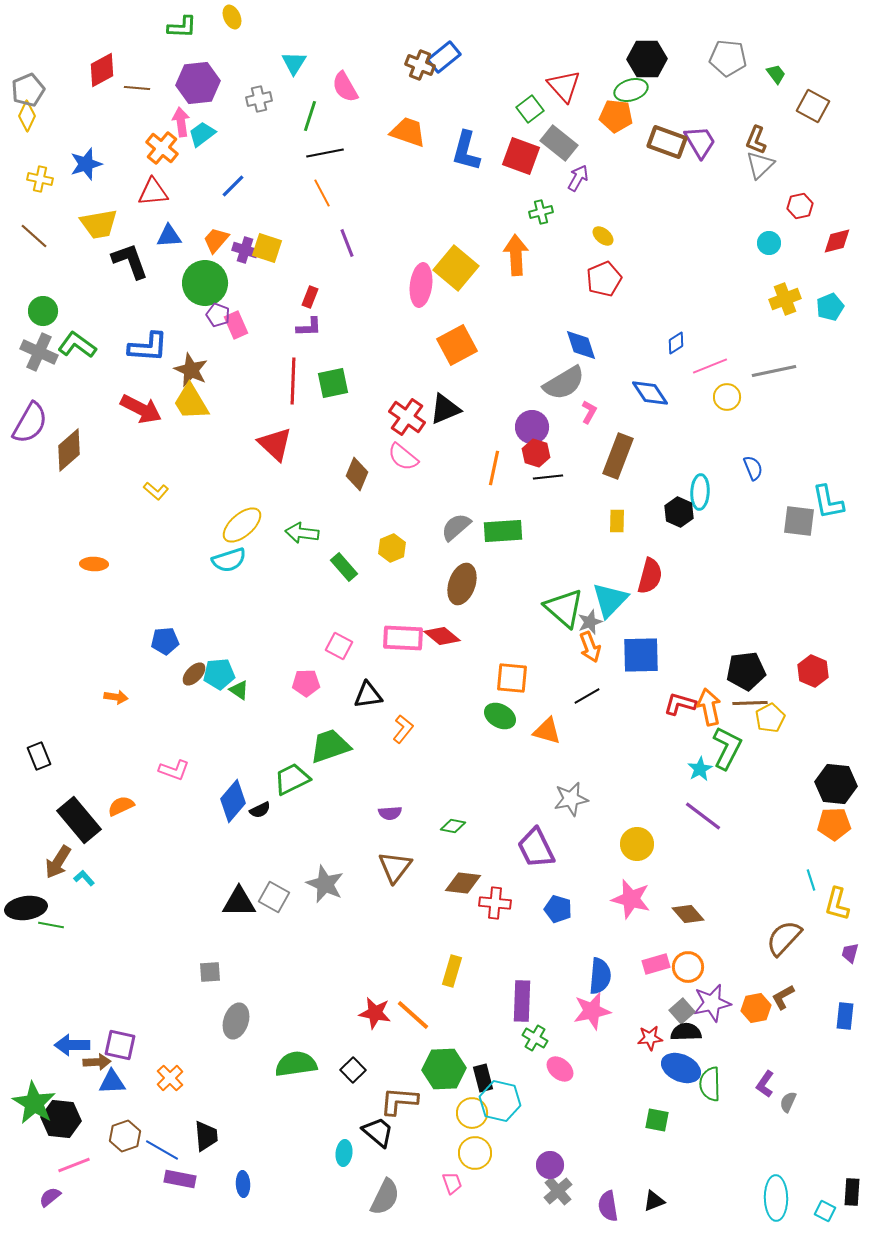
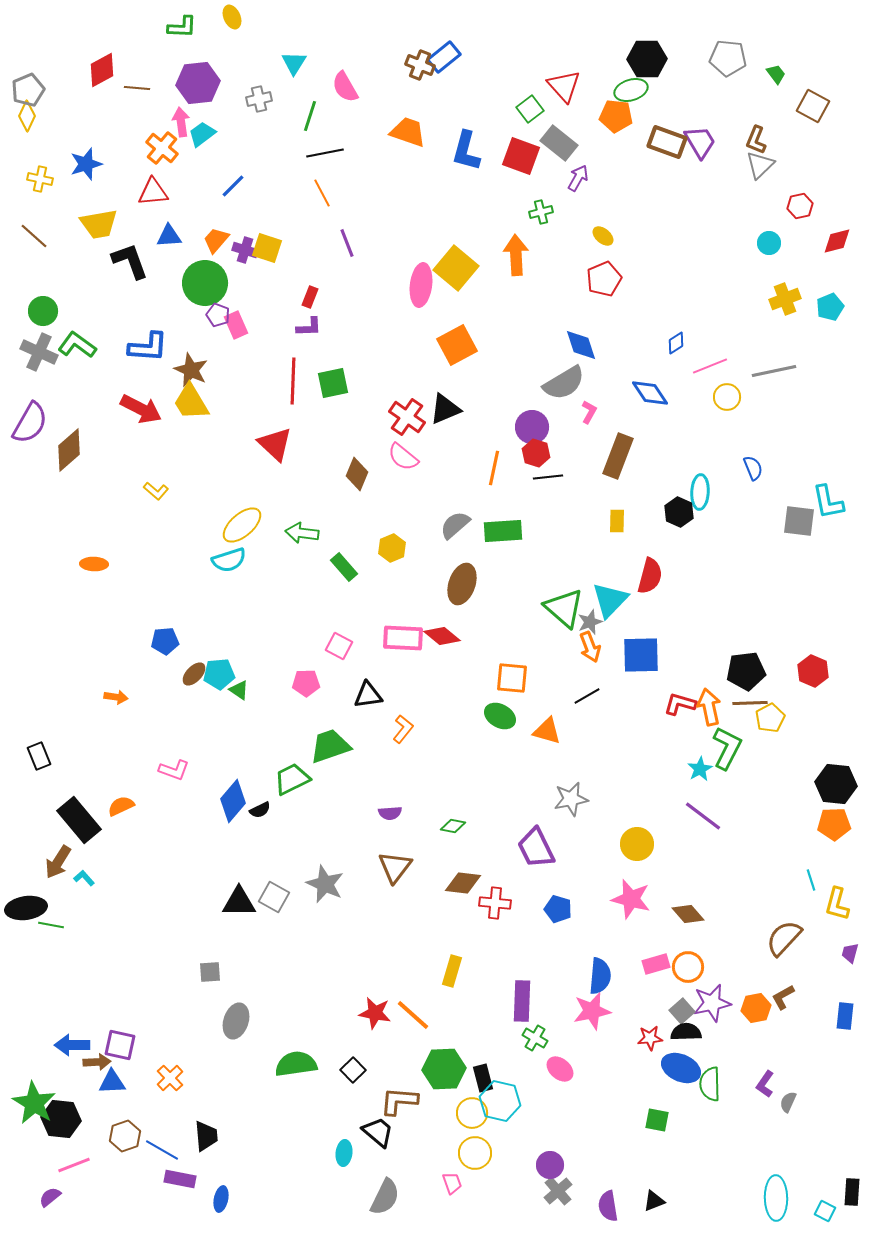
gray semicircle at (456, 527): moved 1 px left, 2 px up
blue ellipse at (243, 1184): moved 22 px left, 15 px down; rotated 15 degrees clockwise
